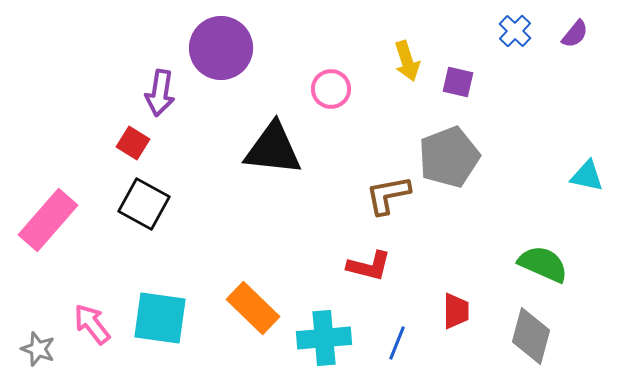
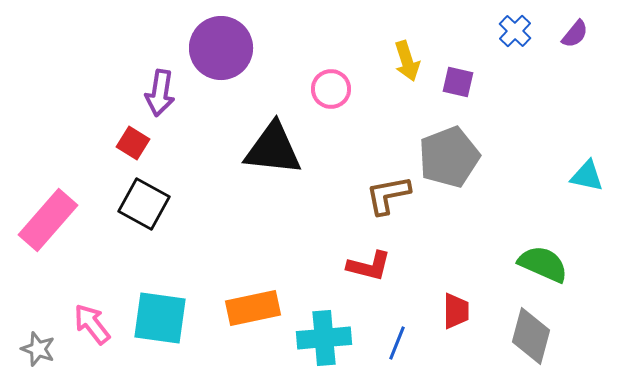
orange rectangle: rotated 56 degrees counterclockwise
